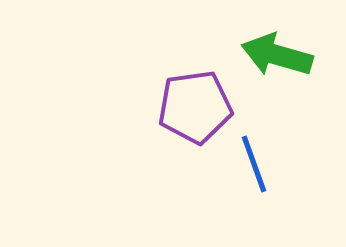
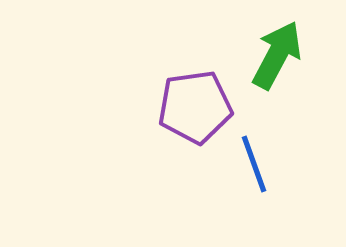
green arrow: rotated 102 degrees clockwise
